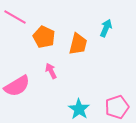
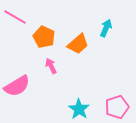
orange trapezoid: rotated 35 degrees clockwise
pink arrow: moved 5 px up
